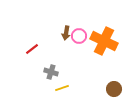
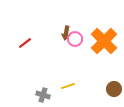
pink circle: moved 4 px left, 3 px down
orange cross: rotated 20 degrees clockwise
red line: moved 7 px left, 6 px up
gray cross: moved 8 px left, 23 px down
yellow line: moved 6 px right, 2 px up
